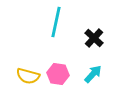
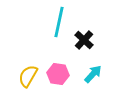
cyan line: moved 3 px right
black cross: moved 10 px left, 2 px down
yellow semicircle: rotated 105 degrees clockwise
